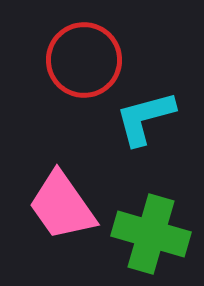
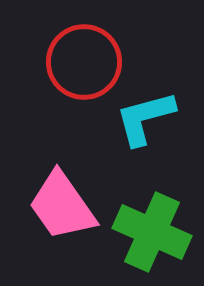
red circle: moved 2 px down
green cross: moved 1 px right, 2 px up; rotated 8 degrees clockwise
